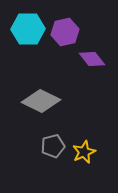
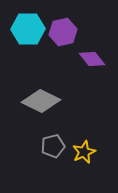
purple hexagon: moved 2 px left
